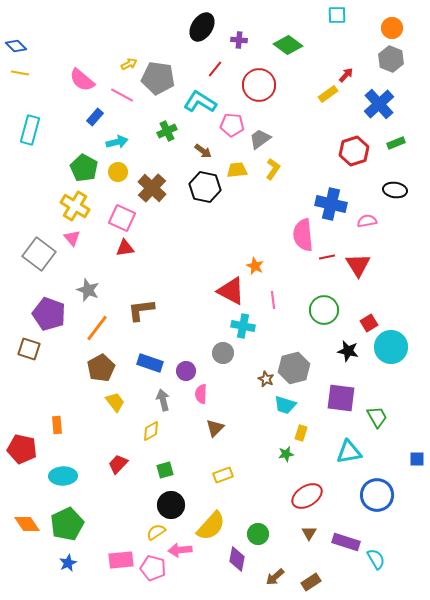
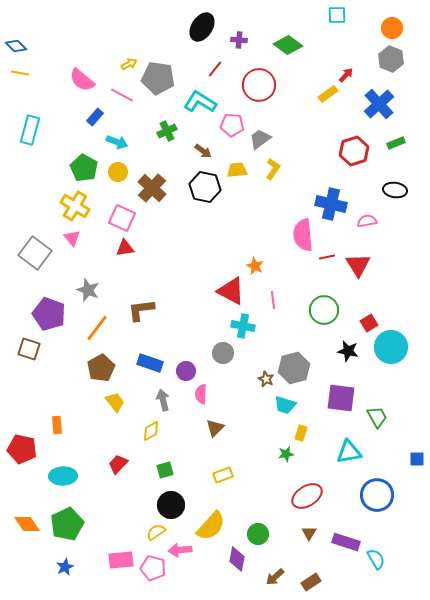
cyan arrow at (117, 142): rotated 35 degrees clockwise
gray square at (39, 254): moved 4 px left, 1 px up
blue star at (68, 563): moved 3 px left, 4 px down
